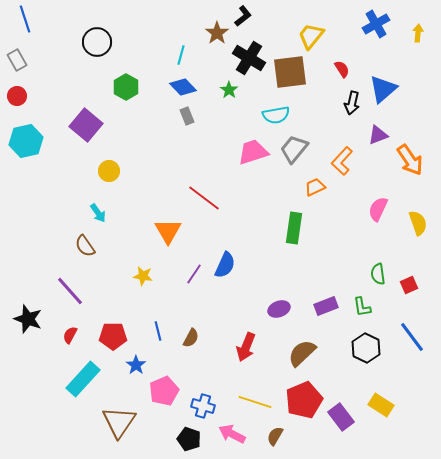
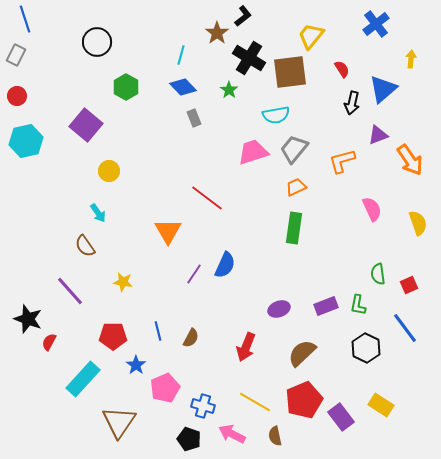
blue cross at (376, 24): rotated 8 degrees counterclockwise
yellow arrow at (418, 33): moved 7 px left, 26 px down
gray rectangle at (17, 60): moved 1 px left, 5 px up; rotated 55 degrees clockwise
gray rectangle at (187, 116): moved 7 px right, 2 px down
orange L-shape at (342, 161): rotated 32 degrees clockwise
orange trapezoid at (315, 187): moved 19 px left
red line at (204, 198): moved 3 px right
pink semicircle at (378, 209): moved 6 px left; rotated 130 degrees clockwise
yellow star at (143, 276): moved 20 px left, 6 px down
green L-shape at (362, 307): moved 4 px left, 2 px up; rotated 20 degrees clockwise
red semicircle at (70, 335): moved 21 px left, 7 px down
blue line at (412, 337): moved 7 px left, 9 px up
pink pentagon at (164, 391): moved 1 px right, 3 px up
yellow line at (255, 402): rotated 12 degrees clockwise
brown semicircle at (275, 436): rotated 42 degrees counterclockwise
